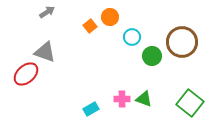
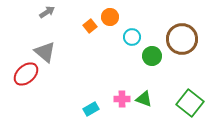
brown circle: moved 3 px up
gray triangle: rotated 20 degrees clockwise
